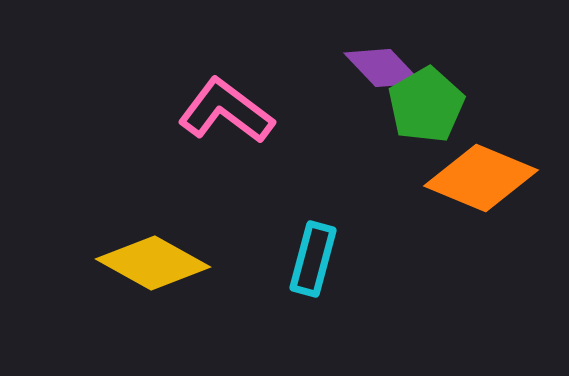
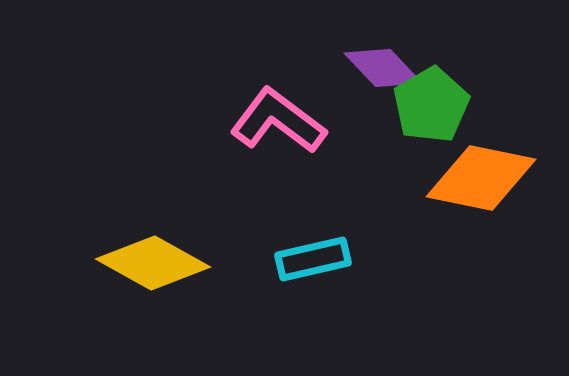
green pentagon: moved 5 px right
pink L-shape: moved 52 px right, 10 px down
orange diamond: rotated 11 degrees counterclockwise
cyan rectangle: rotated 62 degrees clockwise
